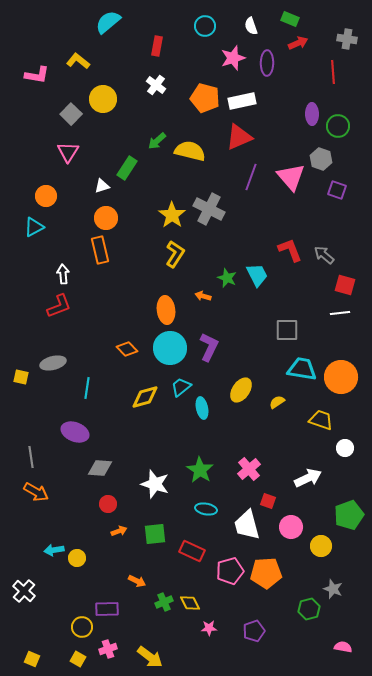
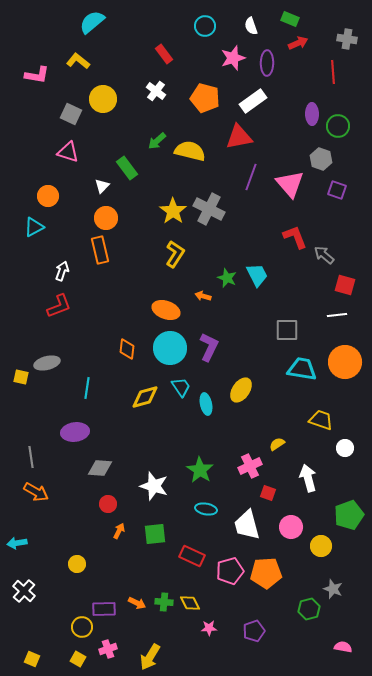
cyan semicircle at (108, 22): moved 16 px left
red rectangle at (157, 46): moved 7 px right, 8 px down; rotated 48 degrees counterclockwise
white cross at (156, 85): moved 6 px down
white rectangle at (242, 101): moved 11 px right; rotated 24 degrees counterclockwise
gray square at (71, 114): rotated 20 degrees counterclockwise
red triangle at (239, 137): rotated 12 degrees clockwise
pink triangle at (68, 152): rotated 45 degrees counterclockwise
green rectangle at (127, 168): rotated 70 degrees counterclockwise
pink triangle at (291, 177): moved 1 px left, 7 px down
white triangle at (102, 186): rotated 28 degrees counterclockwise
orange circle at (46, 196): moved 2 px right
yellow star at (172, 215): moved 1 px right, 4 px up
red L-shape at (290, 250): moved 5 px right, 13 px up
white arrow at (63, 274): moved 1 px left, 3 px up; rotated 24 degrees clockwise
orange ellipse at (166, 310): rotated 64 degrees counterclockwise
white line at (340, 313): moved 3 px left, 2 px down
orange diamond at (127, 349): rotated 50 degrees clockwise
gray ellipse at (53, 363): moved 6 px left
orange circle at (341, 377): moved 4 px right, 15 px up
cyan trapezoid at (181, 387): rotated 95 degrees clockwise
yellow semicircle at (277, 402): moved 42 px down
cyan ellipse at (202, 408): moved 4 px right, 4 px up
purple ellipse at (75, 432): rotated 28 degrees counterclockwise
pink cross at (249, 469): moved 1 px right, 3 px up; rotated 15 degrees clockwise
white arrow at (308, 478): rotated 80 degrees counterclockwise
white star at (155, 484): moved 1 px left, 2 px down
red square at (268, 501): moved 8 px up
orange arrow at (119, 531): rotated 42 degrees counterclockwise
cyan arrow at (54, 550): moved 37 px left, 7 px up
red rectangle at (192, 551): moved 5 px down
yellow circle at (77, 558): moved 6 px down
orange arrow at (137, 581): moved 22 px down
green cross at (164, 602): rotated 30 degrees clockwise
purple rectangle at (107, 609): moved 3 px left
yellow arrow at (150, 657): rotated 84 degrees clockwise
